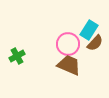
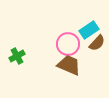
cyan rectangle: rotated 24 degrees clockwise
brown semicircle: moved 2 px right
